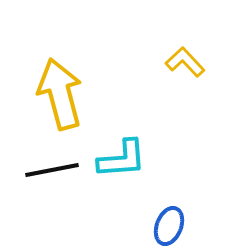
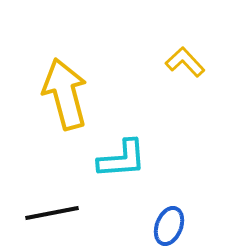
yellow arrow: moved 5 px right
black line: moved 43 px down
